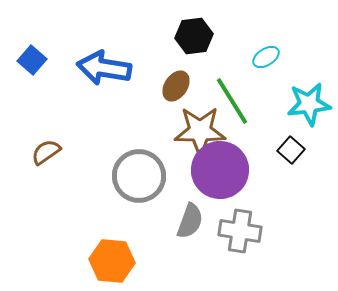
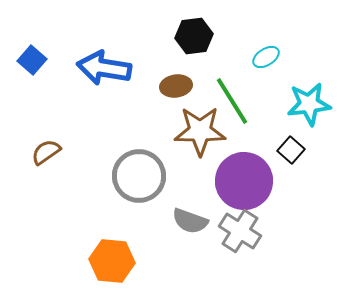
brown ellipse: rotated 48 degrees clockwise
purple circle: moved 24 px right, 11 px down
gray semicircle: rotated 90 degrees clockwise
gray cross: rotated 24 degrees clockwise
